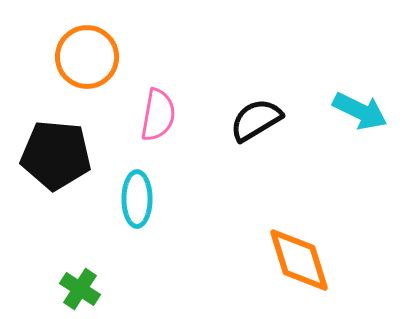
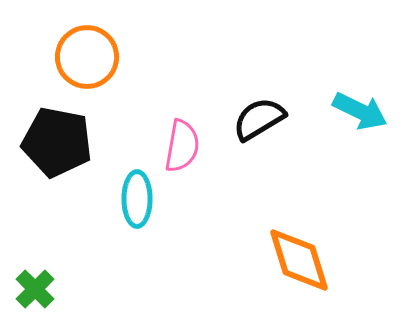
pink semicircle: moved 24 px right, 31 px down
black semicircle: moved 3 px right, 1 px up
black pentagon: moved 1 px right, 13 px up; rotated 6 degrees clockwise
green cross: moved 45 px left; rotated 12 degrees clockwise
